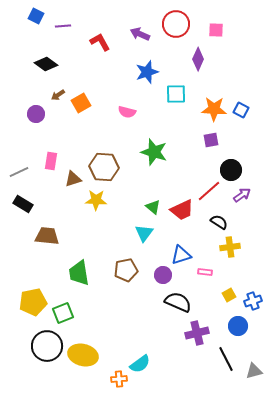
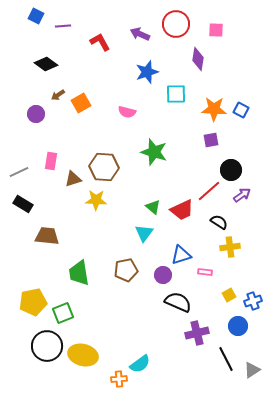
purple diamond at (198, 59): rotated 15 degrees counterclockwise
gray triangle at (254, 371): moved 2 px left, 1 px up; rotated 18 degrees counterclockwise
